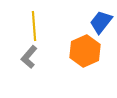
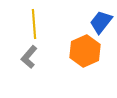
yellow line: moved 2 px up
